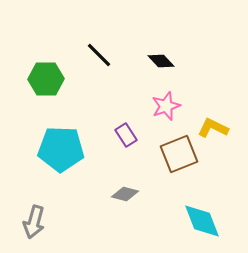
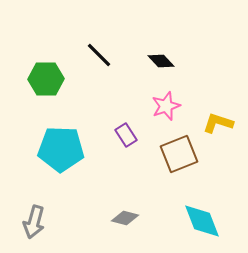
yellow L-shape: moved 5 px right, 5 px up; rotated 8 degrees counterclockwise
gray diamond: moved 24 px down
